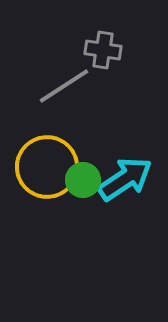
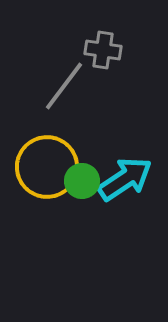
gray line: rotated 20 degrees counterclockwise
green circle: moved 1 px left, 1 px down
